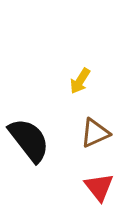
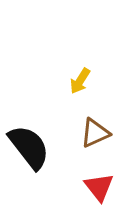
black semicircle: moved 7 px down
